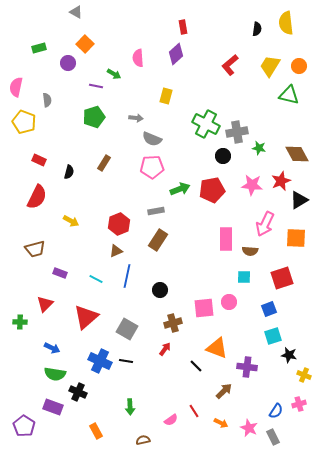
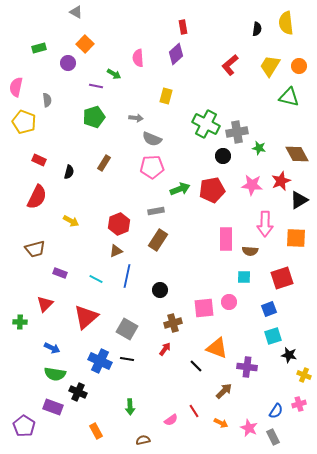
green triangle at (289, 95): moved 2 px down
pink arrow at (265, 224): rotated 25 degrees counterclockwise
black line at (126, 361): moved 1 px right, 2 px up
